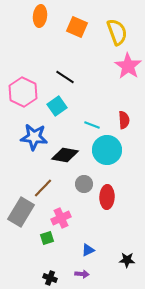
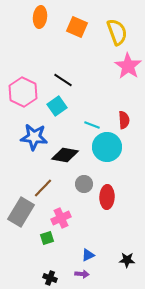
orange ellipse: moved 1 px down
black line: moved 2 px left, 3 px down
cyan circle: moved 3 px up
blue triangle: moved 5 px down
